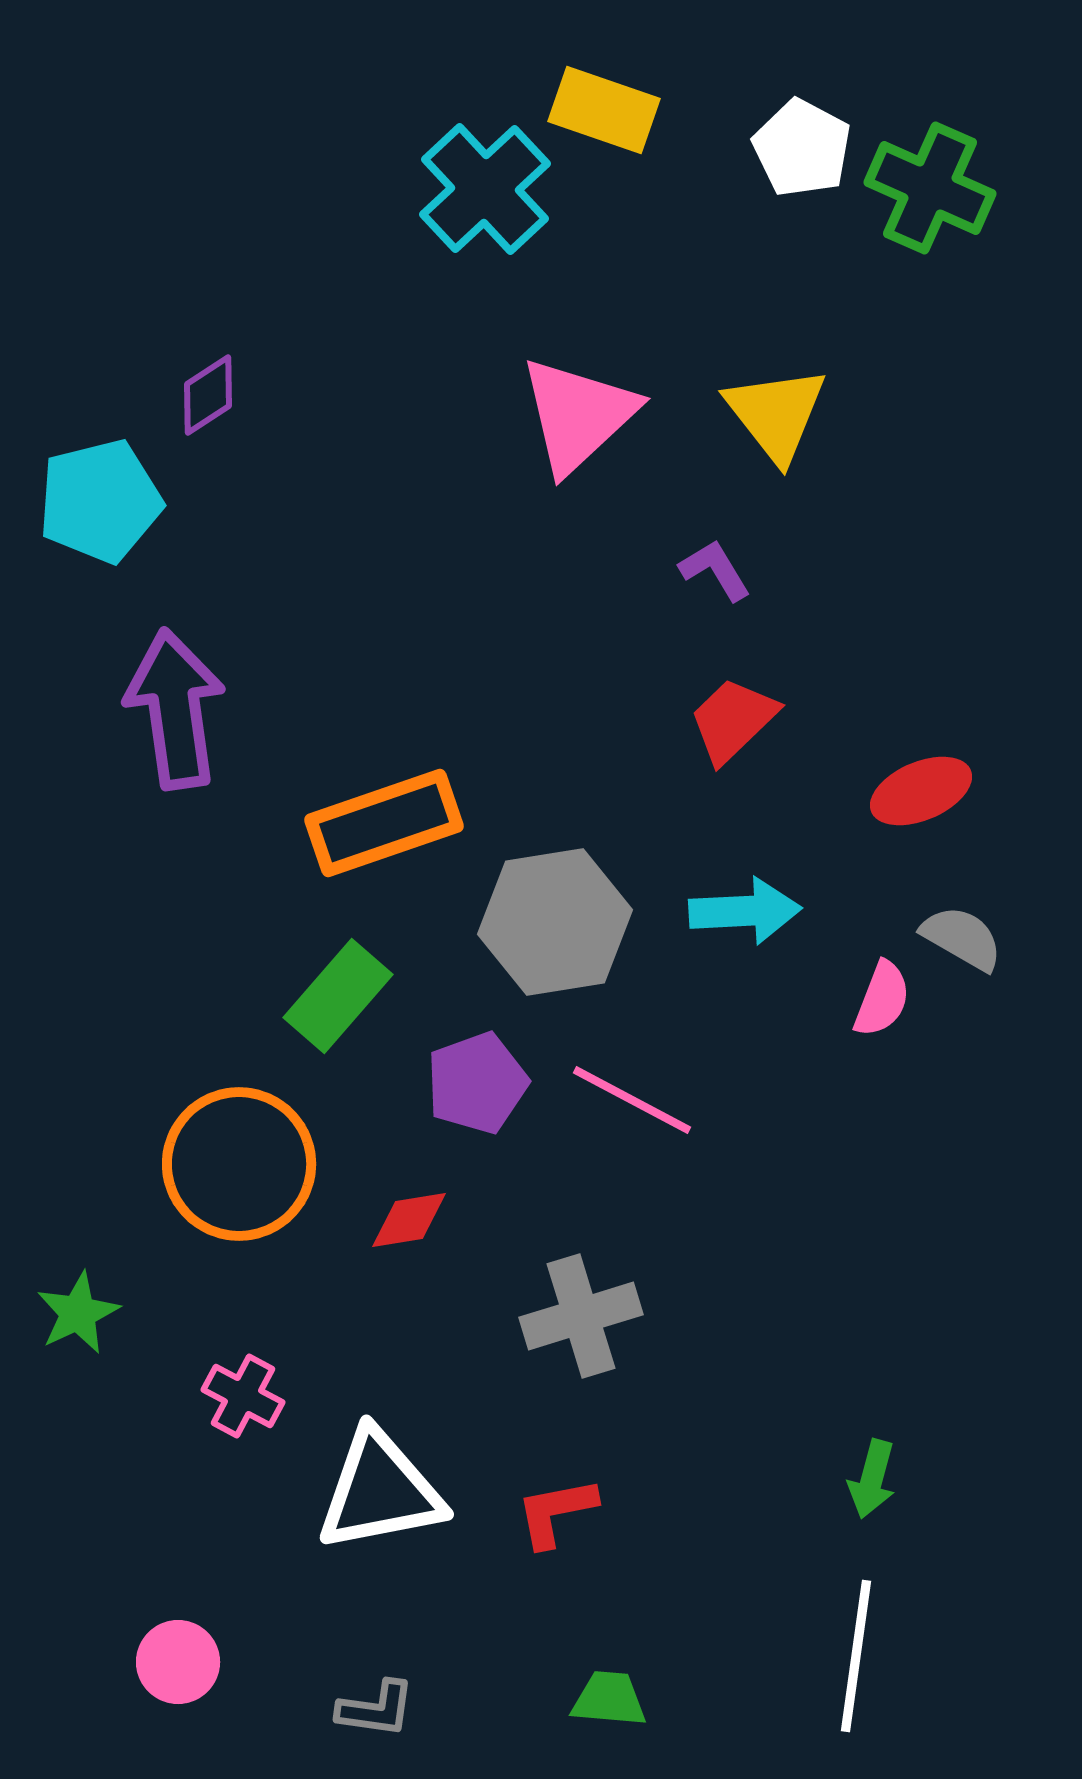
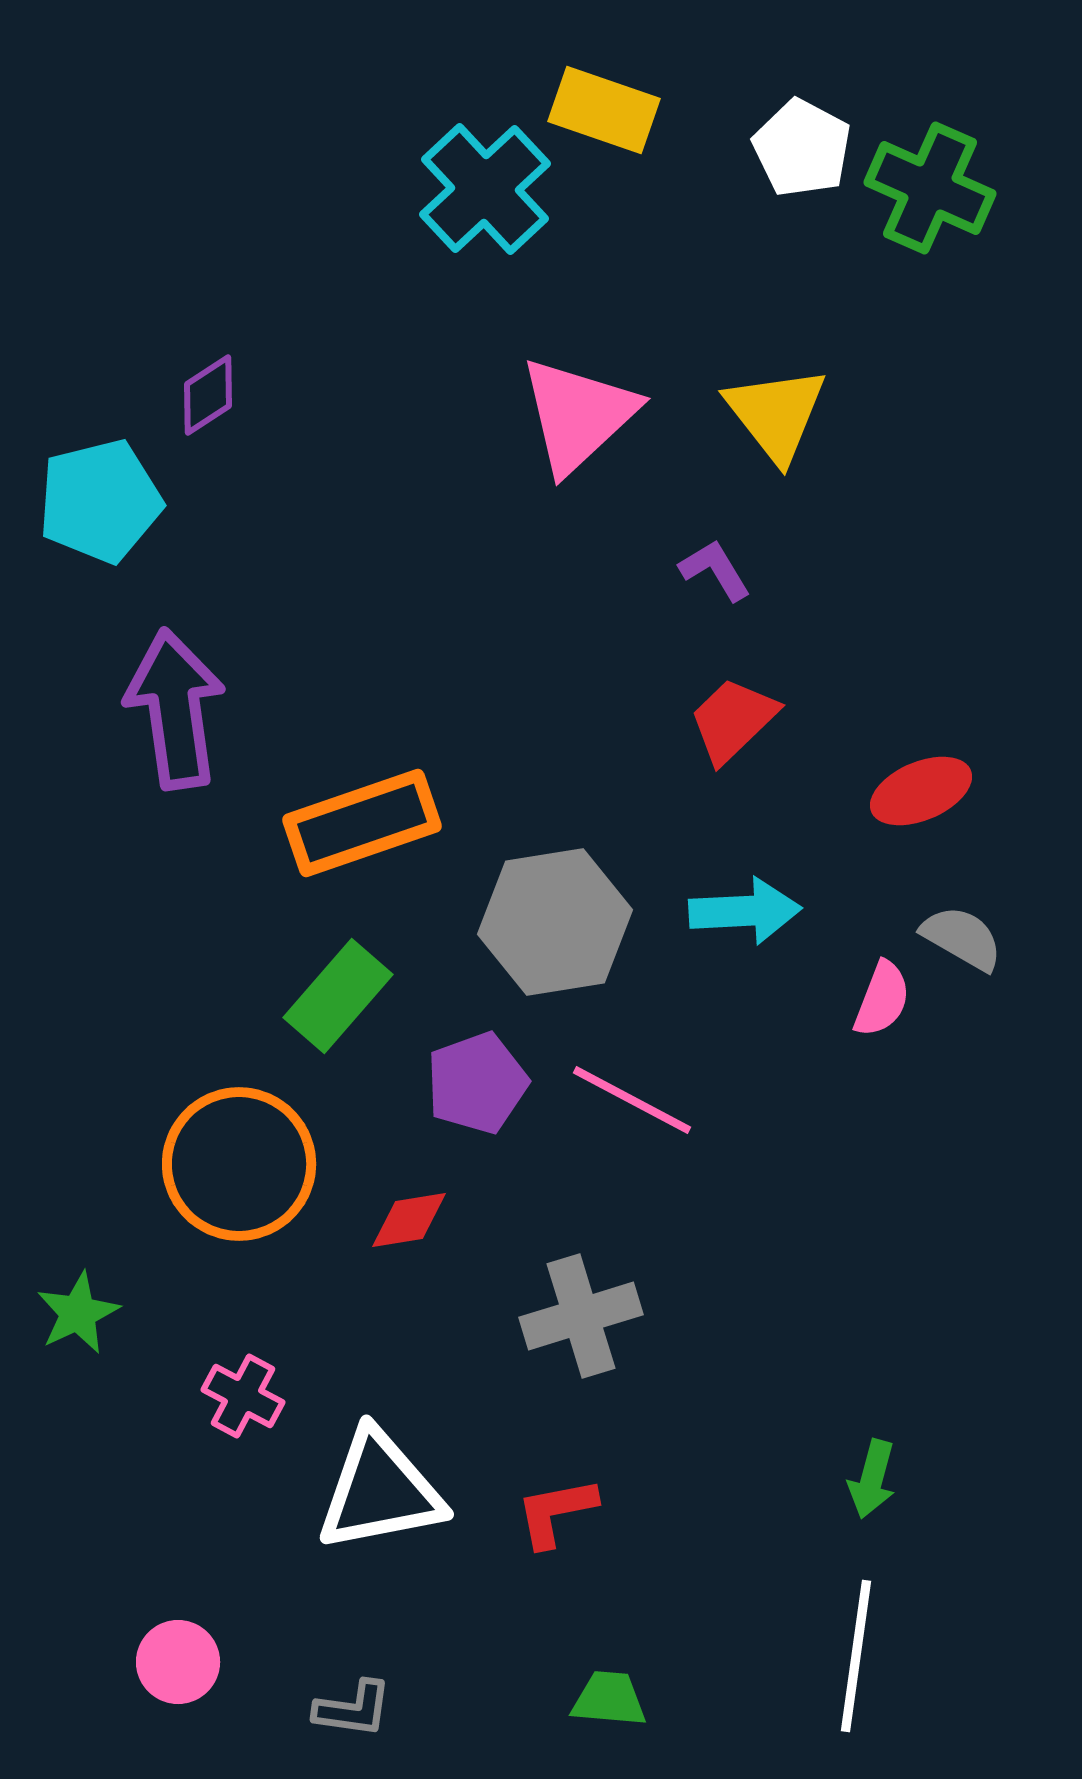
orange rectangle: moved 22 px left
gray L-shape: moved 23 px left
